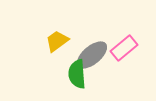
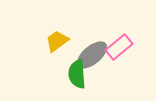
pink rectangle: moved 5 px left, 1 px up
